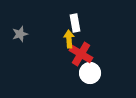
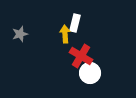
white rectangle: rotated 24 degrees clockwise
yellow arrow: moved 4 px left, 5 px up
red cross: moved 2 px down
